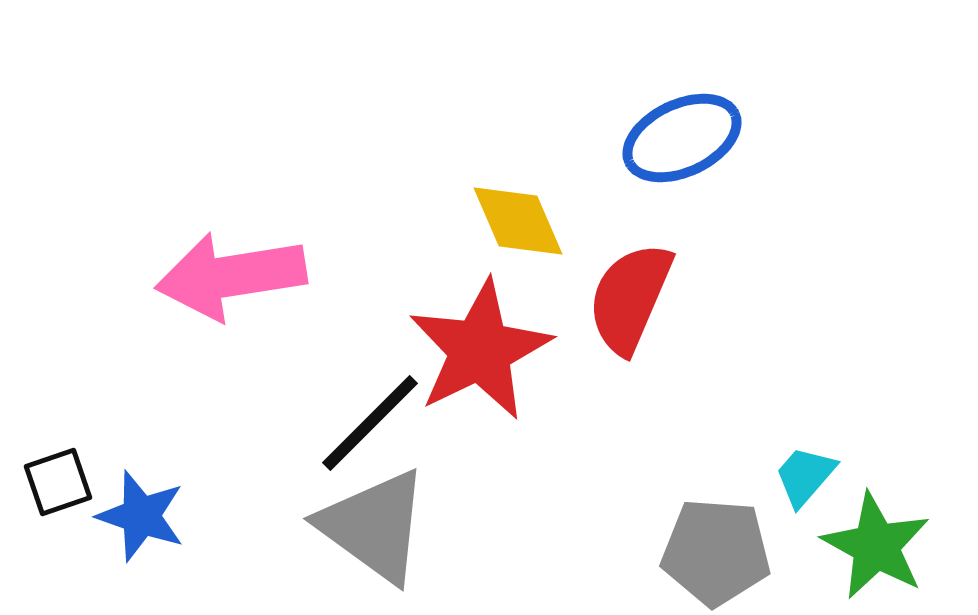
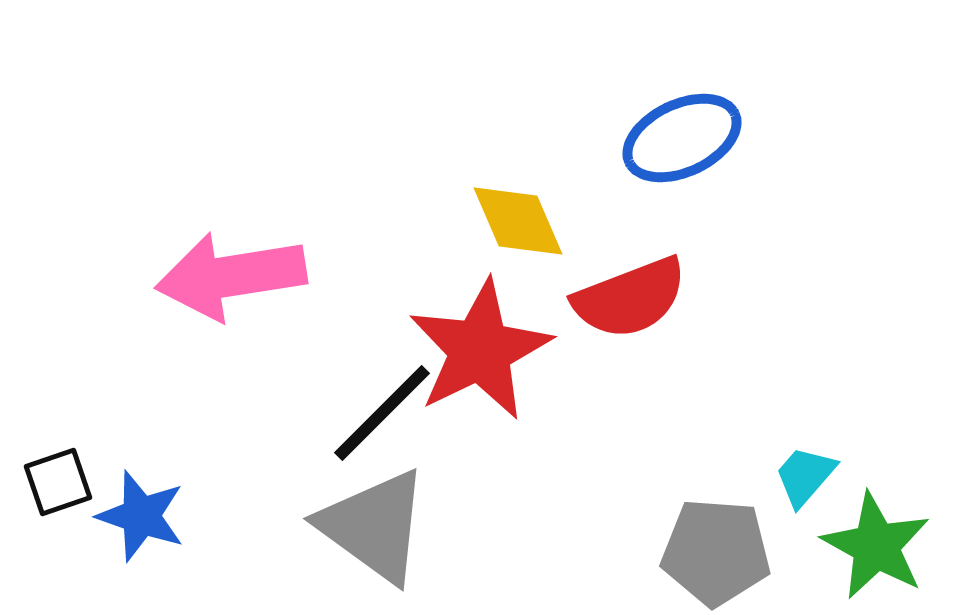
red semicircle: rotated 134 degrees counterclockwise
black line: moved 12 px right, 10 px up
